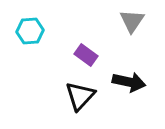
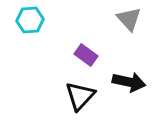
gray triangle: moved 3 px left, 2 px up; rotated 16 degrees counterclockwise
cyan hexagon: moved 11 px up
